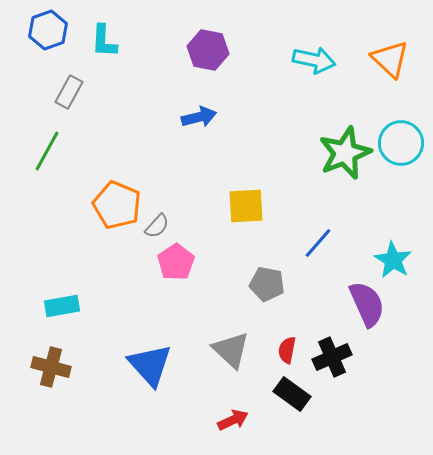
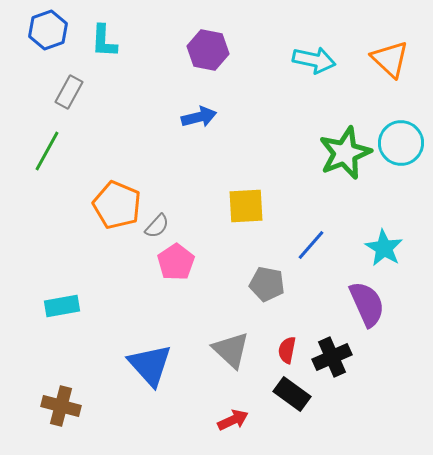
blue line: moved 7 px left, 2 px down
cyan star: moved 9 px left, 12 px up
brown cross: moved 10 px right, 39 px down
